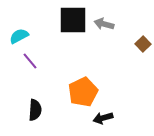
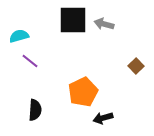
cyan semicircle: rotated 12 degrees clockwise
brown square: moved 7 px left, 22 px down
purple line: rotated 12 degrees counterclockwise
